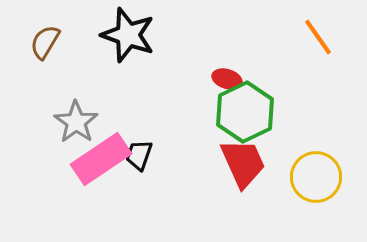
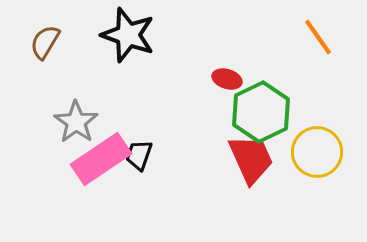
green hexagon: moved 16 px right
red trapezoid: moved 8 px right, 4 px up
yellow circle: moved 1 px right, 25 px up
